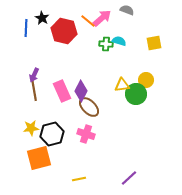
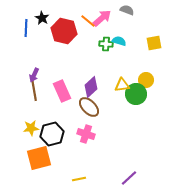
purple diamond: moved 10 px right, 4 px up; rotated 20 degrees clockwise
